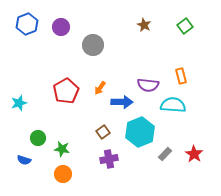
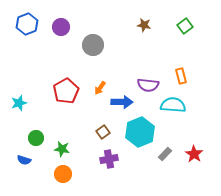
brown star: rotated 16 degrees counterclockwise
green circle: moved 2 px left
